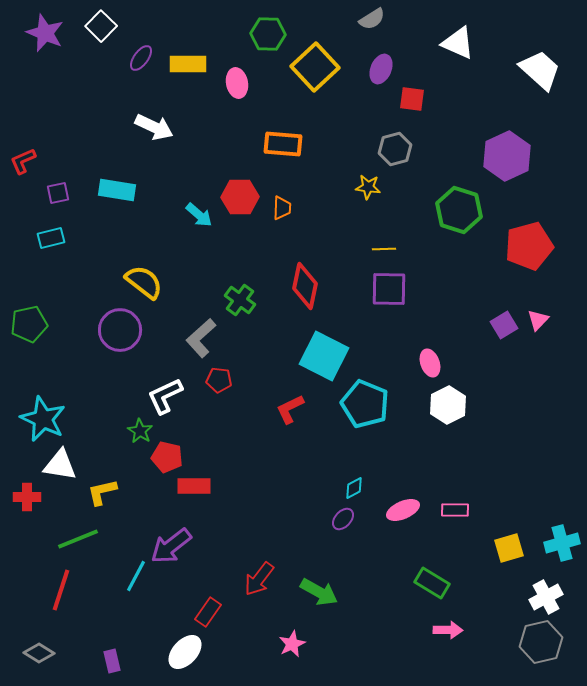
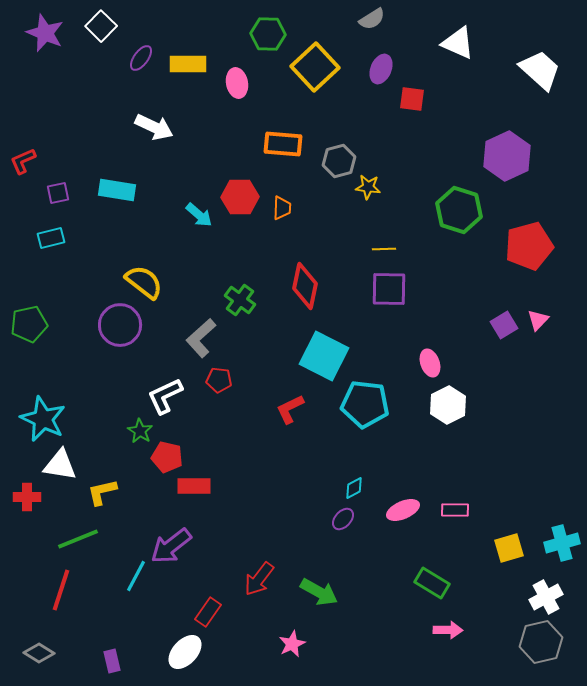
gray hexagon at (395, 149): moved 56 px left, 12 px down
purple circle at (120, 330): moved 5 px up
cyan pentagon at (365, 404): rotated 15 degrees counterclockwise
